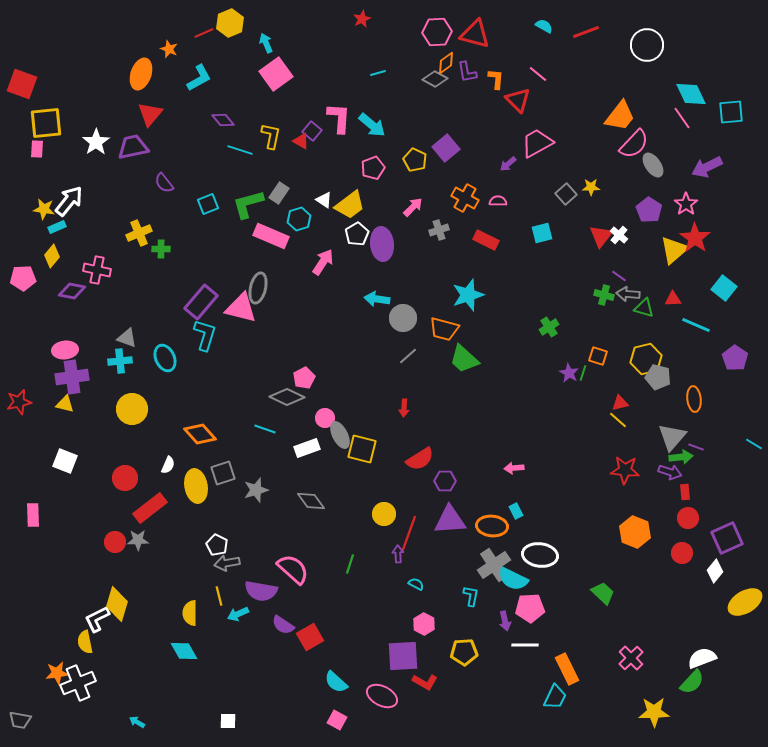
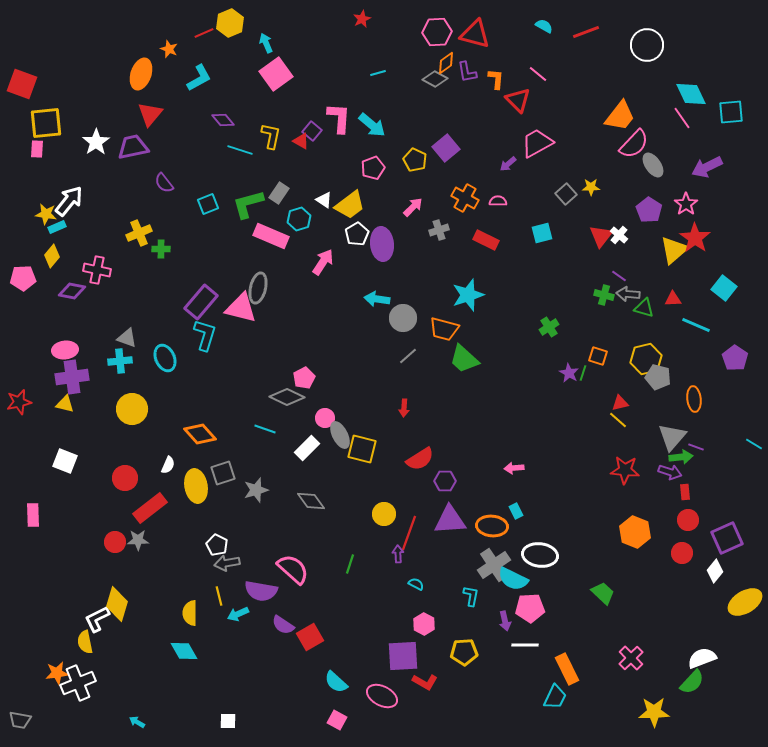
yellow star at (44, 209): moved 2 px right, 5 px down
white rectangle at (307, 448): rotated 25 degrees counterclockwise
red circle at (688, 518): moved 2 px down
